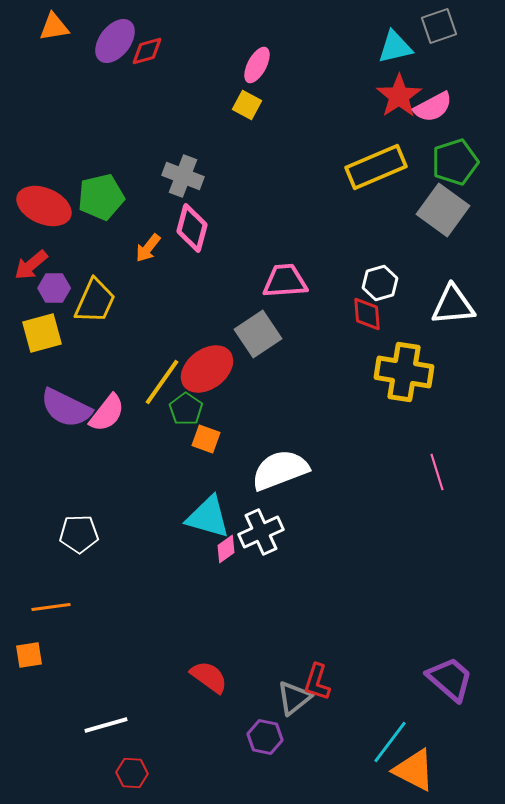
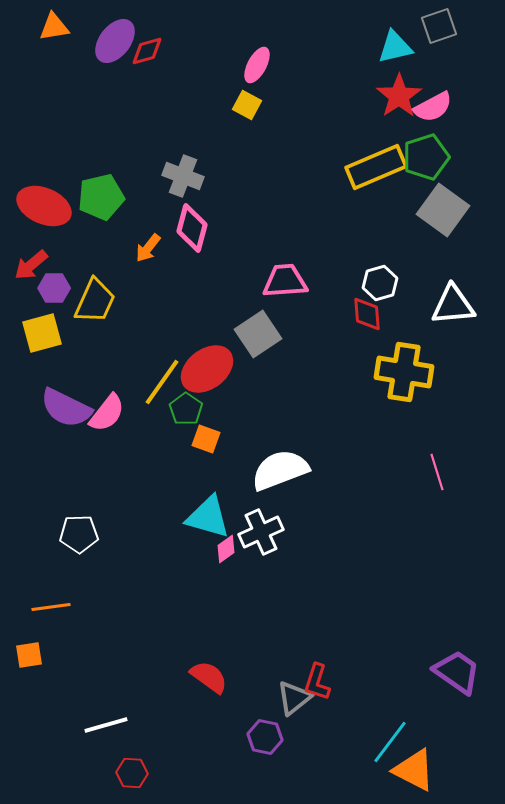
green pentagon at (455, 162): moved 29 px left, 5 px up
purple trapezoid at (450, 679): moved 7 px right, 7 px up; rotated 6 degrees counterclockwise
